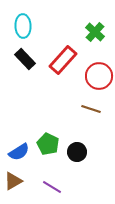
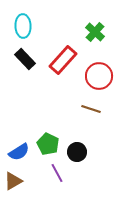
purple line: moved 5 px right, 14 px up; rotated 30 degrees clockwise
